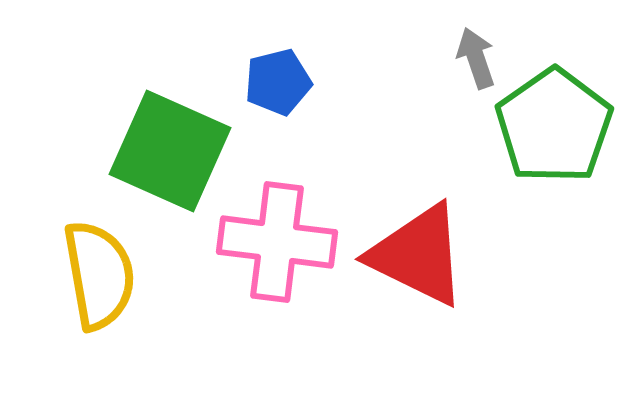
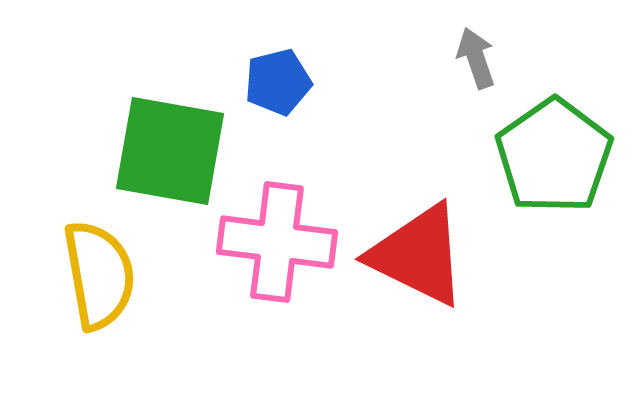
green pentagon: moved 30 px down
green square: rotated 14 degrees counterclockwise
